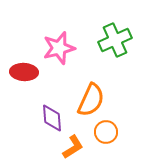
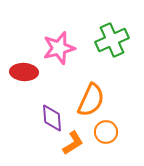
green cross: moved 3 px left
orange L-shape: moved 4 px up
